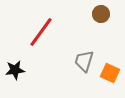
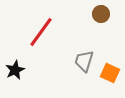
black star: rotated 18 degrees counterclockwise
